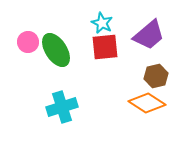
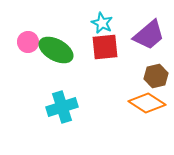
green ellipse: rotated 28 degrees counterclockwise
